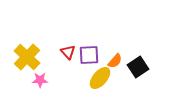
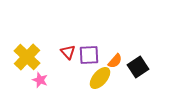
pink star: rotated 21 degrees clockwise
